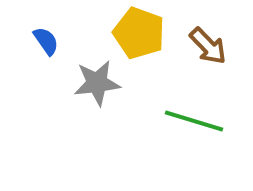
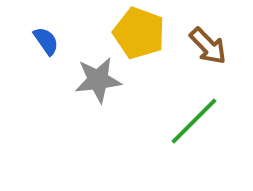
gray star: moved 1 px right, 3 px up
green line: rotated 62 degrees counterclockwise
